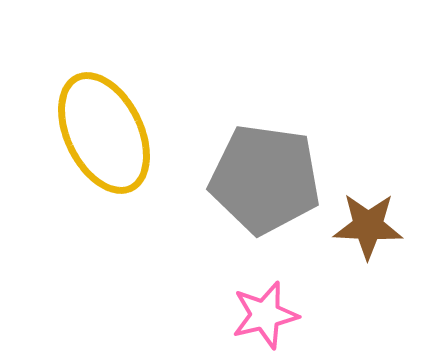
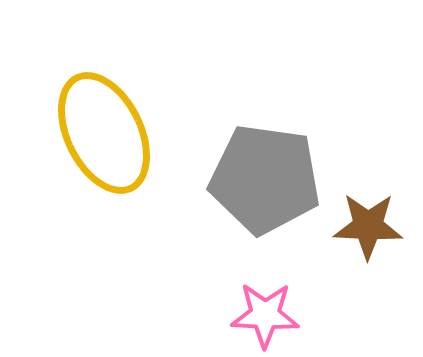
pink star: rotated 16 degrees clockwise
